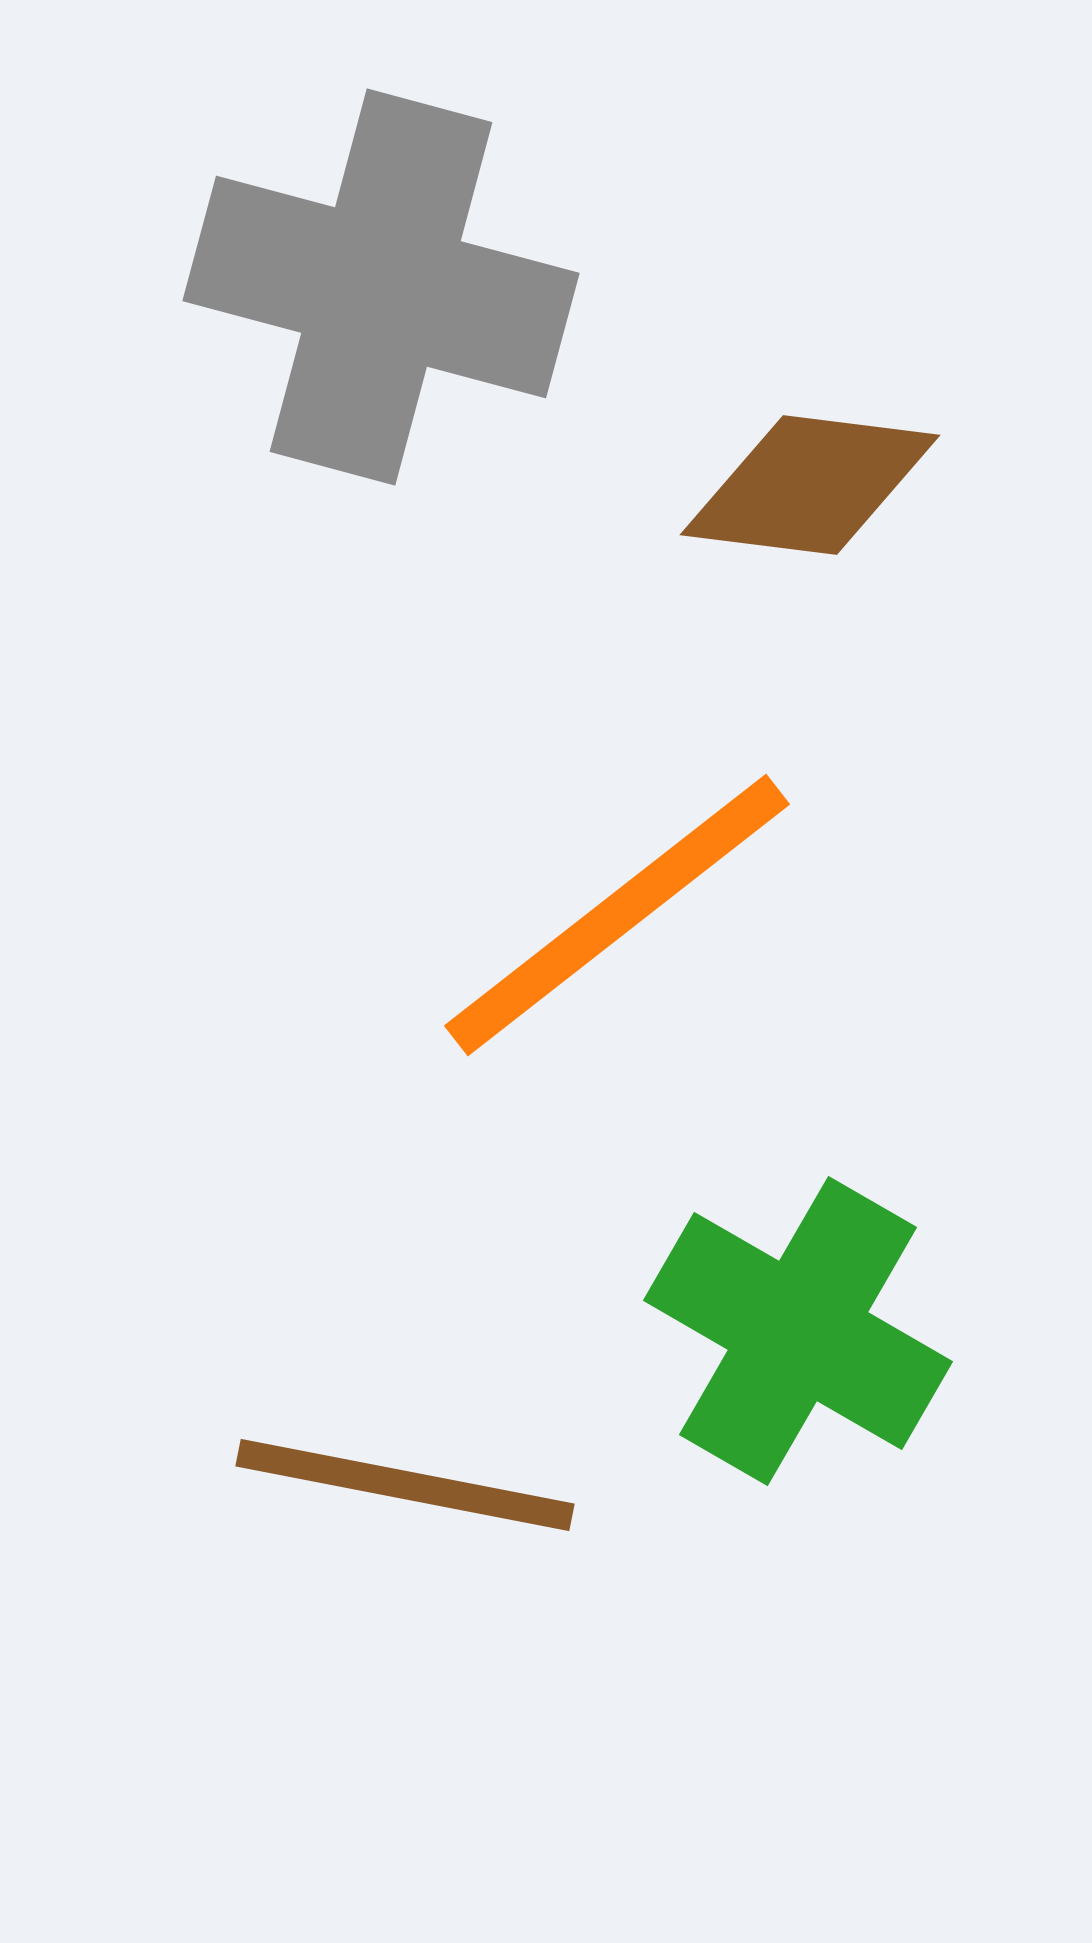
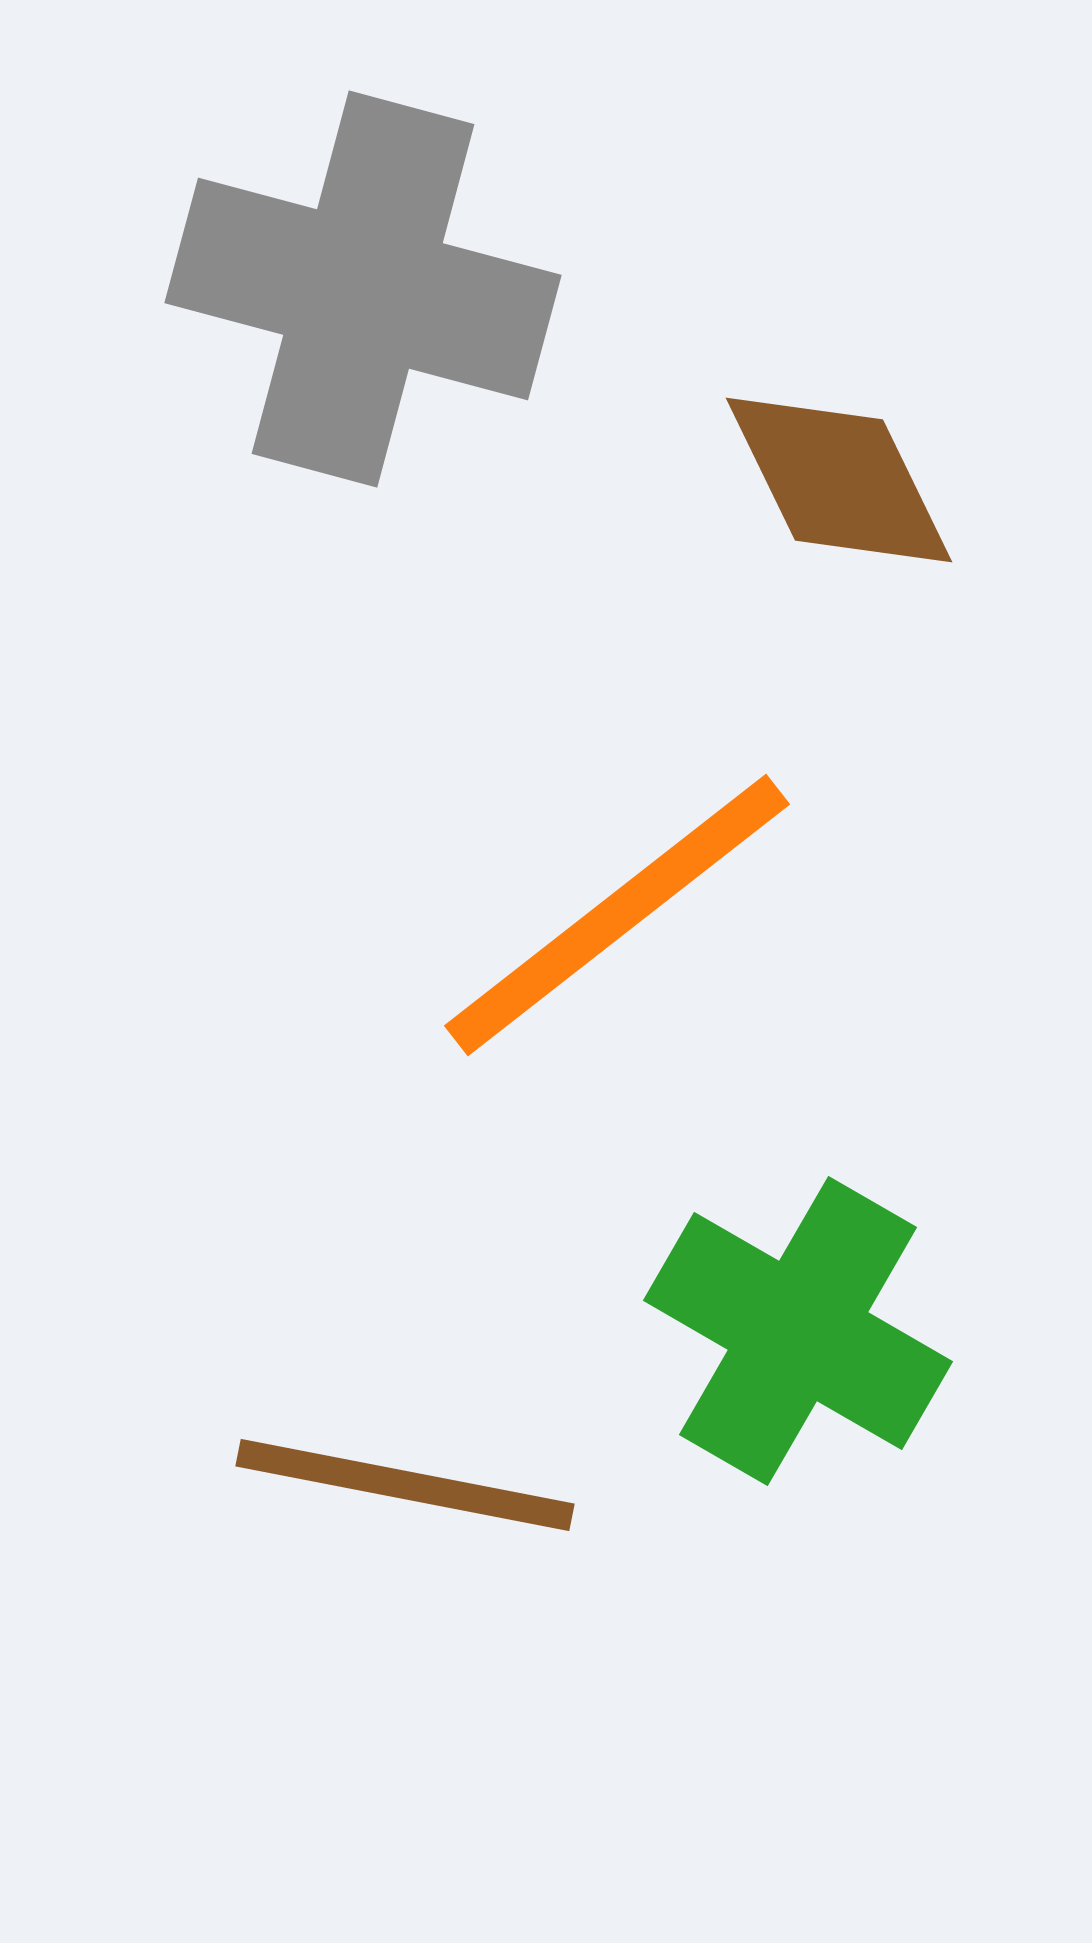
gray cross: moved 18 px left, 2 px down
brown diamond: moved 29 px right, 5 px up; rotated 57 degrees clockwise
